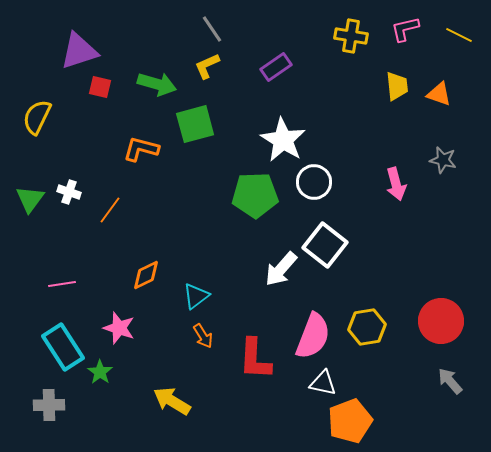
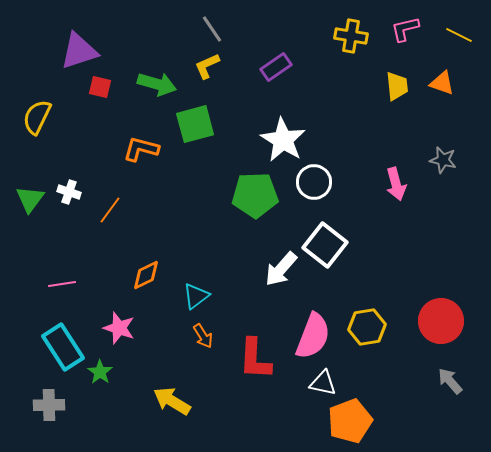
orange triangle: moved 3 px right, 11 px up
